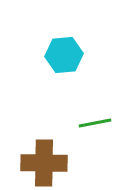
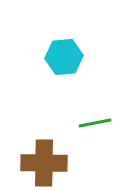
cyan hexagon: moved 2 px down
